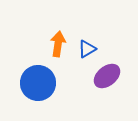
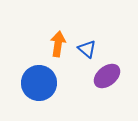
blue triangle: rotated 48 degrees counterclockwise
blue circle: moved 1 px right
